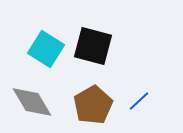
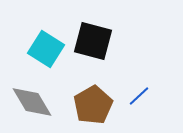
black square: moved 5 px up
blue line: moved 5 px up
